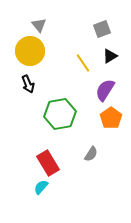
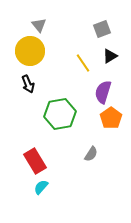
purple semicircle: moved 2 px left, 2 px down; rotated 15 degrees counterclockwise
red rectangle: moved 13 px left, 2 px up
